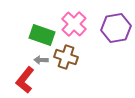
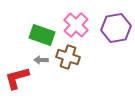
pink cross: moved 2 px right, 1 px down
brown cross: moved 2 px right
red L-shape: moved 8 px left, 2 px up; rotated 36 degrees clockwise
